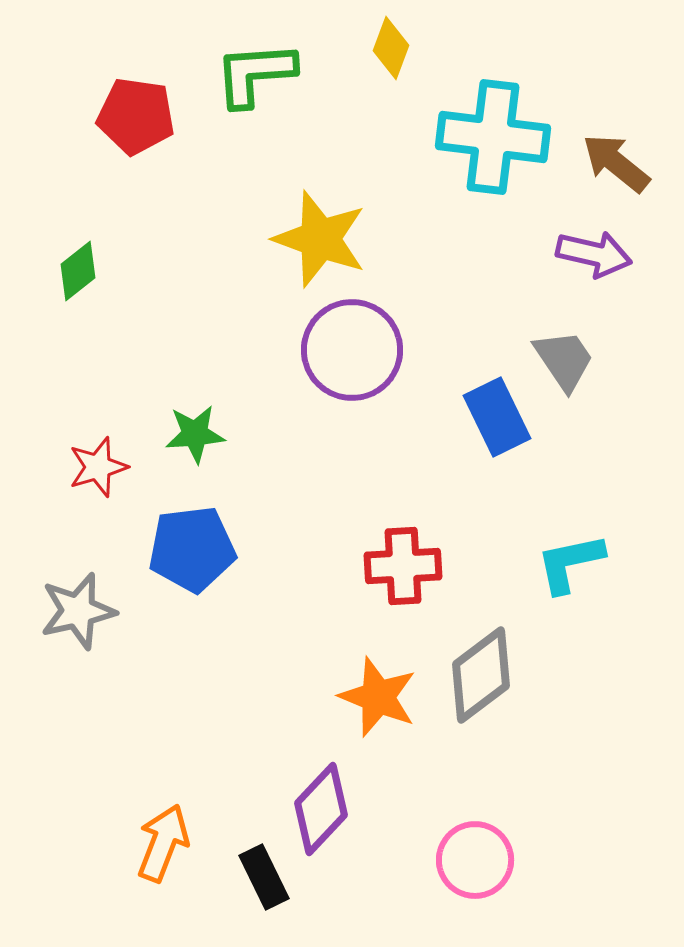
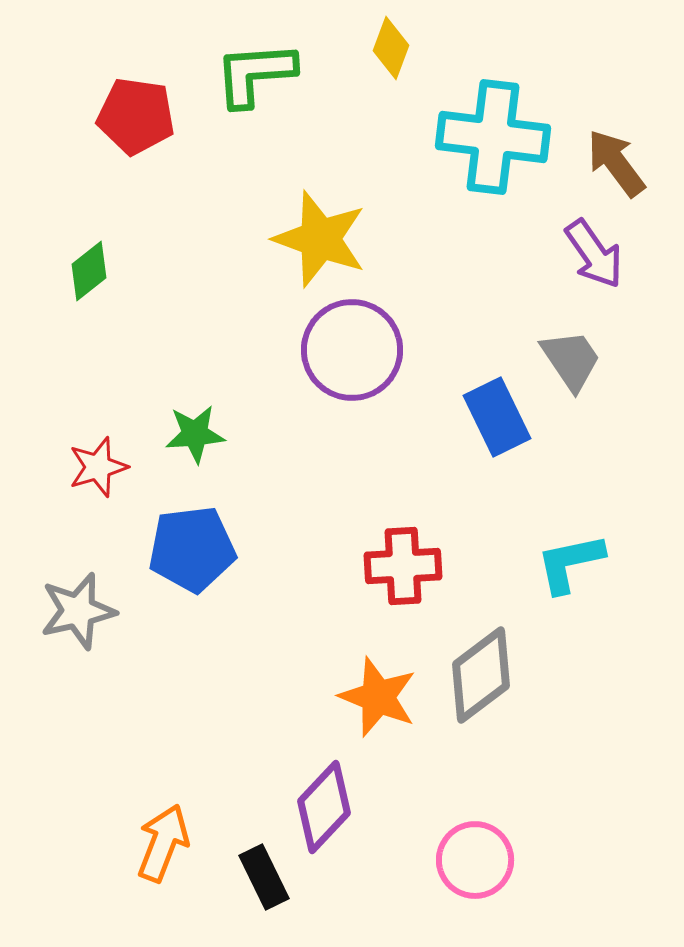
brown arrow: rotated 14 degrees clockwise
purple arrow: rotated 42 degrees clockwise
green diamond: moved 11 px right
gray trapezoid: moved 7 px right
purple diamond: moved 3 px right, 2 px up
